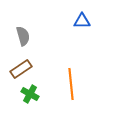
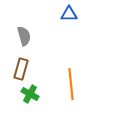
blue triangle: moved 13 px left, 7 px up
gray semicircle: moved 1 px right
brown rectangle: rotated 40 degrees counterclockwise
